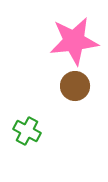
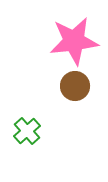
green cross: rotated 20 degrees clockwise
